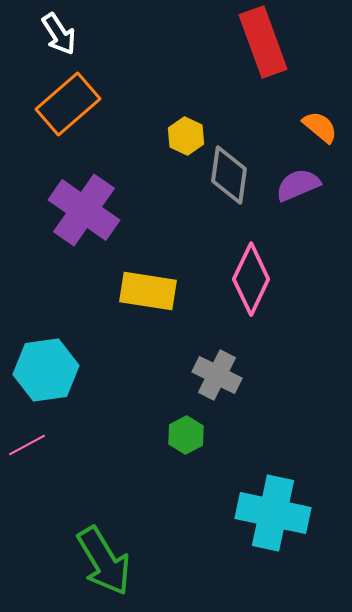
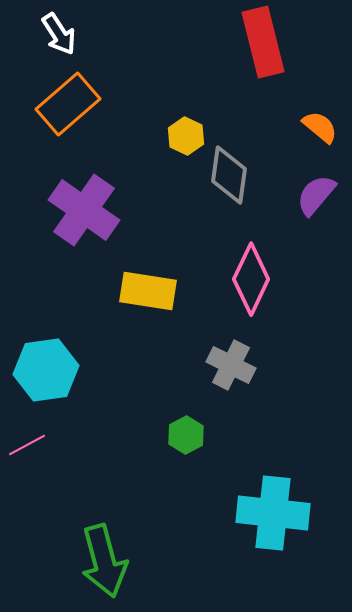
red rectangle: rotated 6 degrees clockwise
purple semicircle: moved 18 px right, 10 px down; rotated 27 degrees counterclockwise
gray cross: moved 14 px right, 10 px up
cyan cross: rotated 6 degrees counterclockwise
green arrow: rotated 16 degrees clockwise
